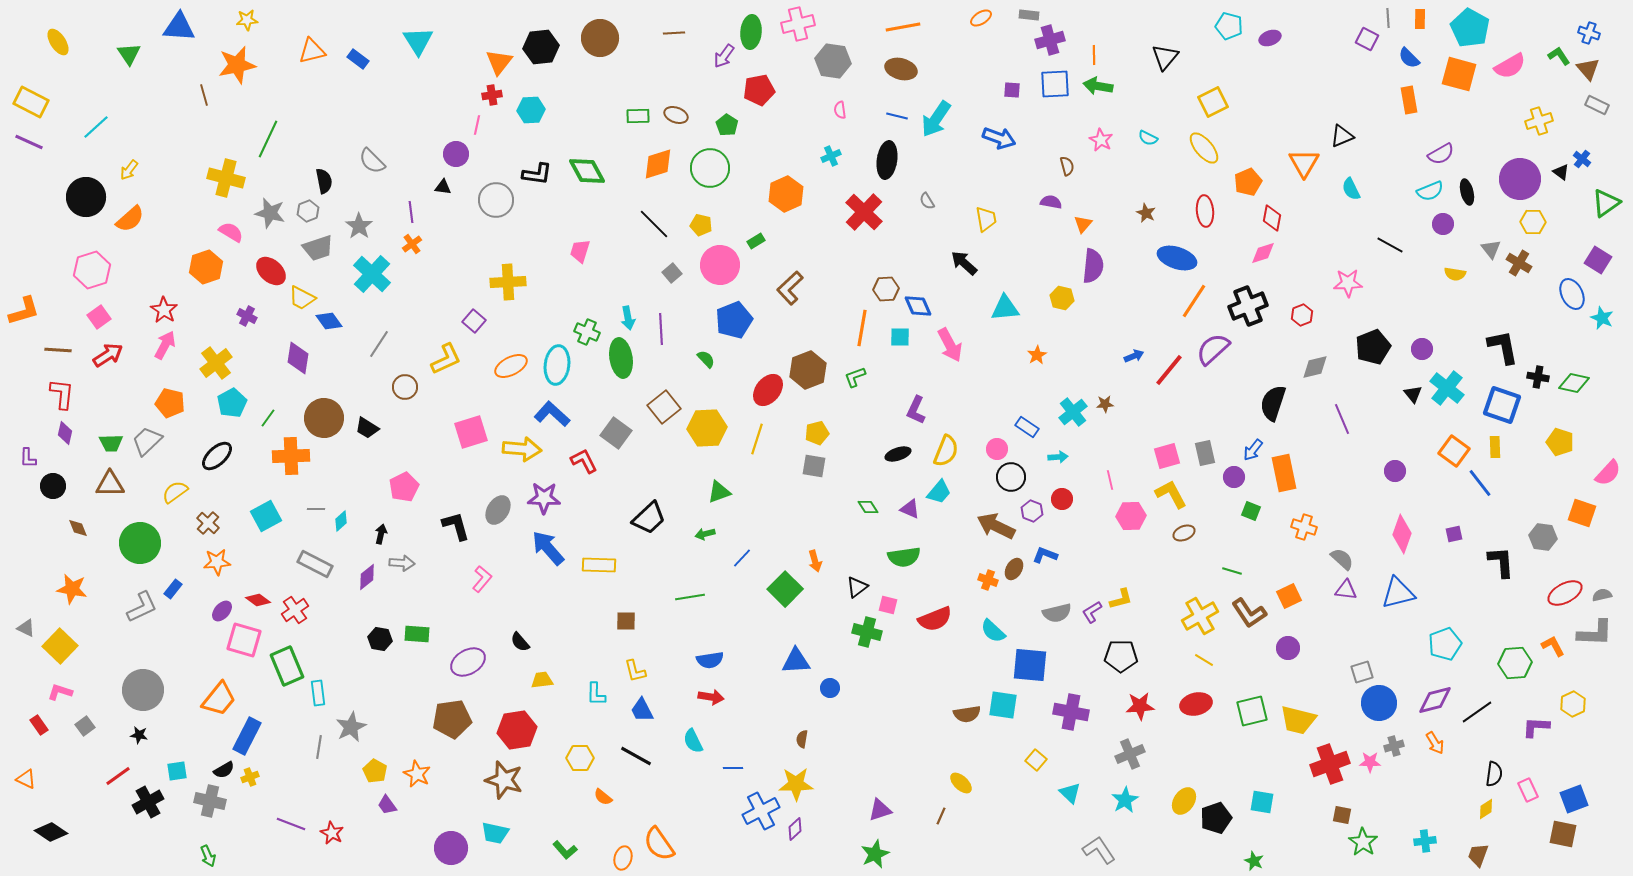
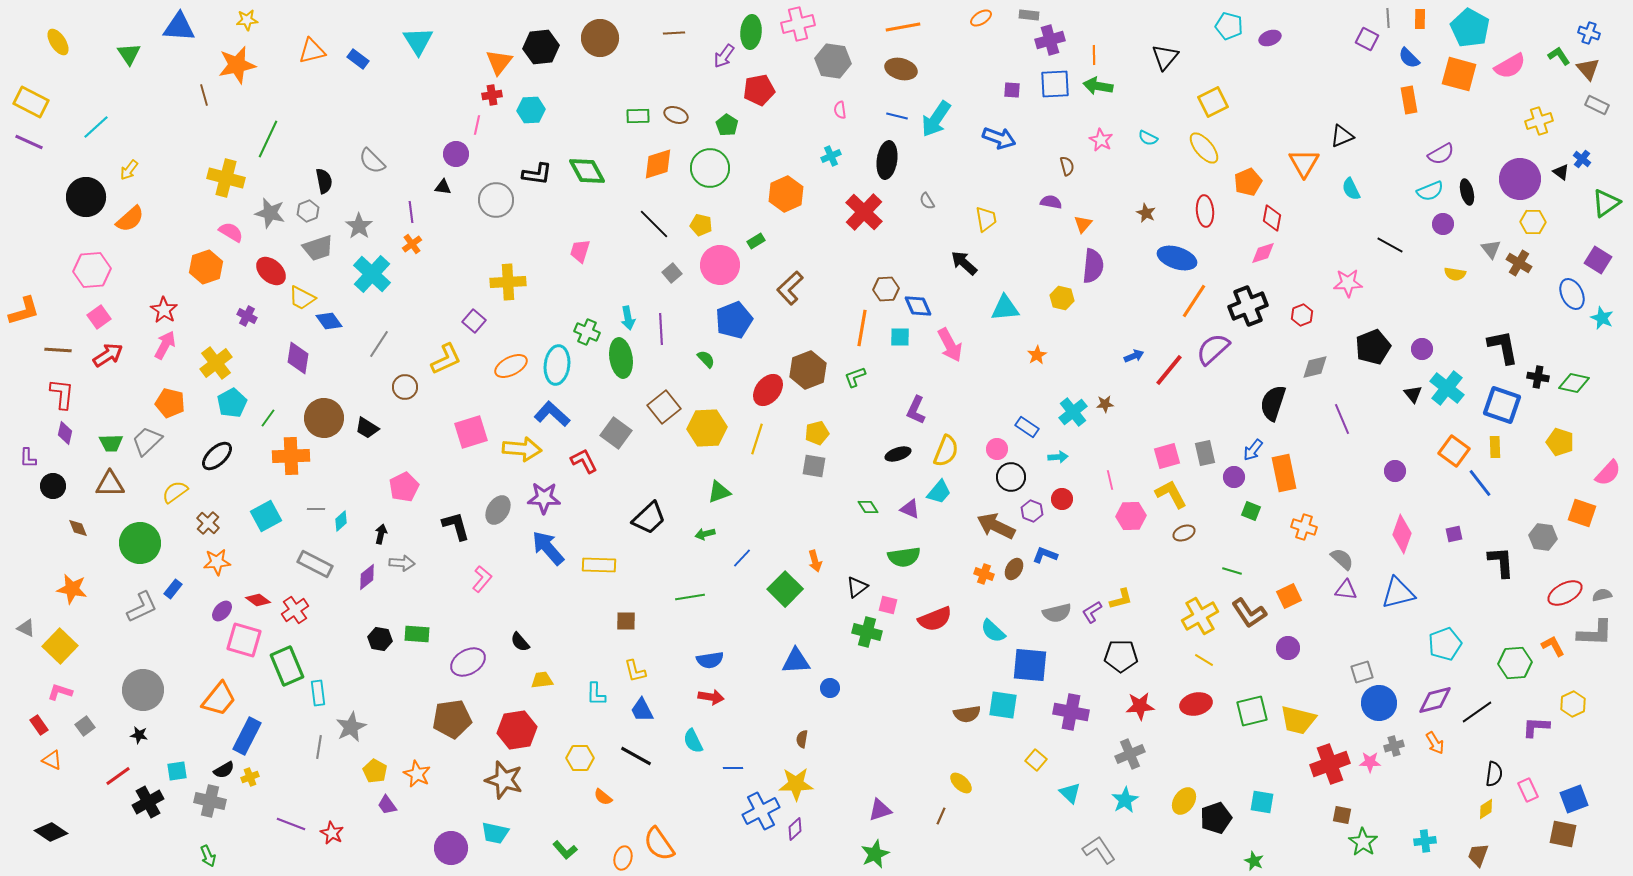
pink hexagon at (92, 270): rotated 12 degrees clockwise
orange cross at (988, 580): moved 4 px left, 6 px up
orange triangle at (26, 779): moved 26 px right, 19 px up
